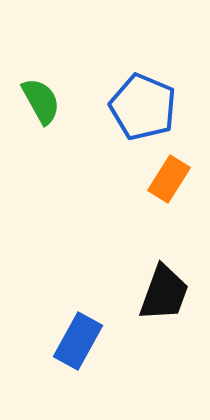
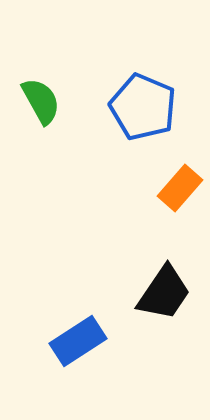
orange rectangle: moved 11 px right, 9 px down; rotated 9 degrees clockwise
black trapezoid: rotated 14 degrees clockwise
blue rectangle: rotated 28 degrees clockwise
